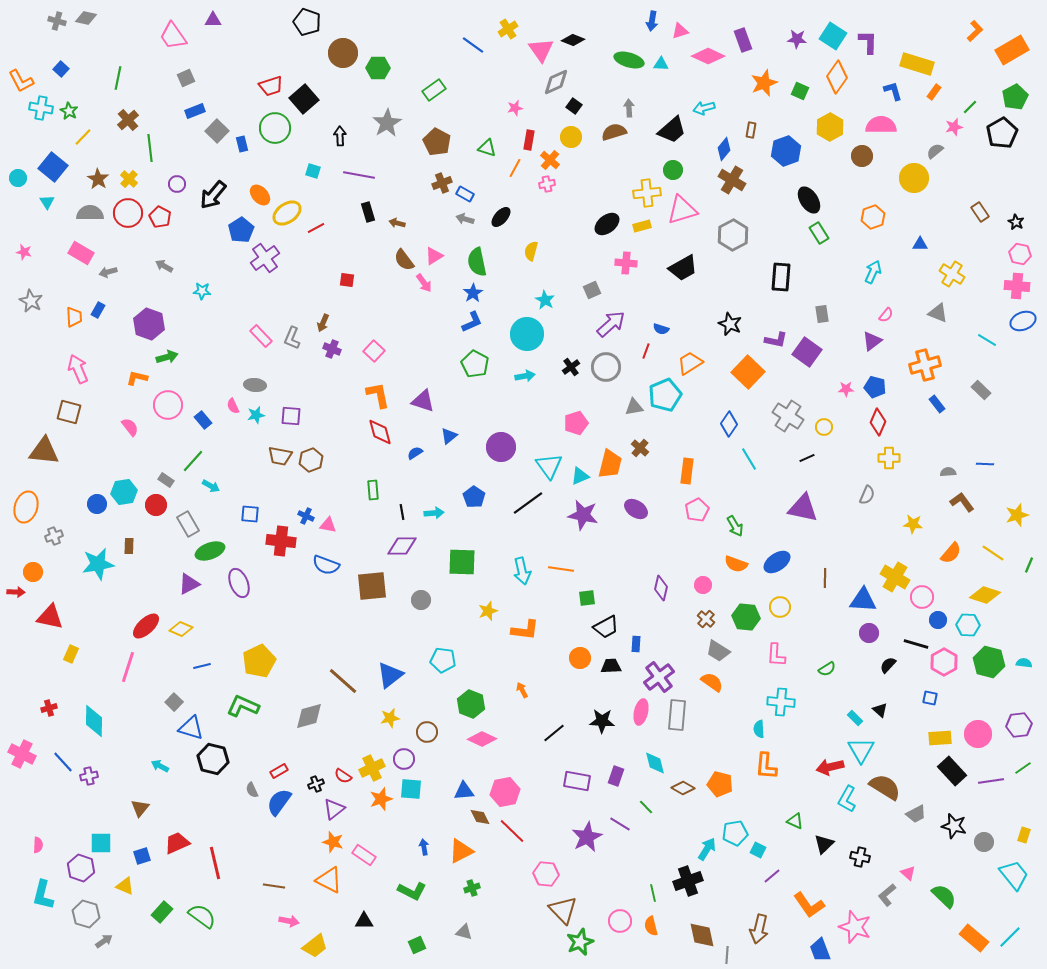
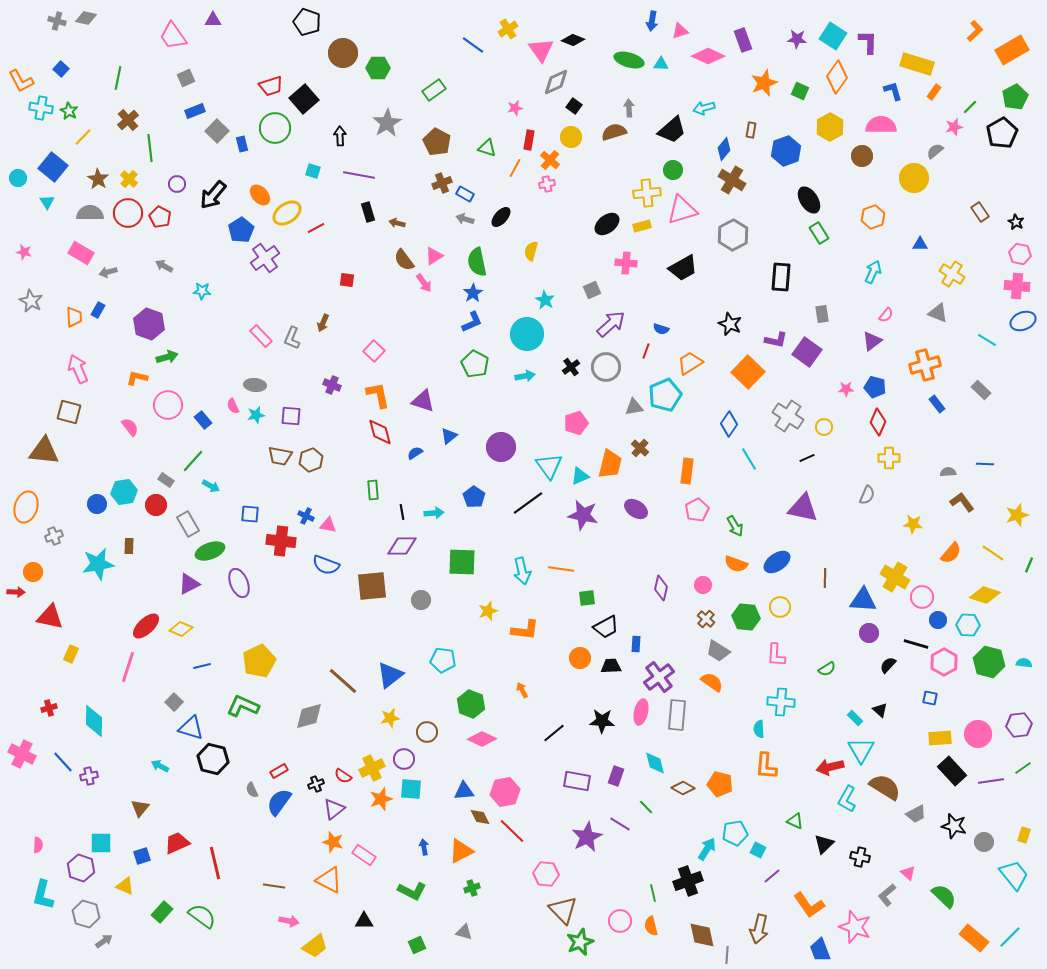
purple cross at (332, 349): moved 36 px down
